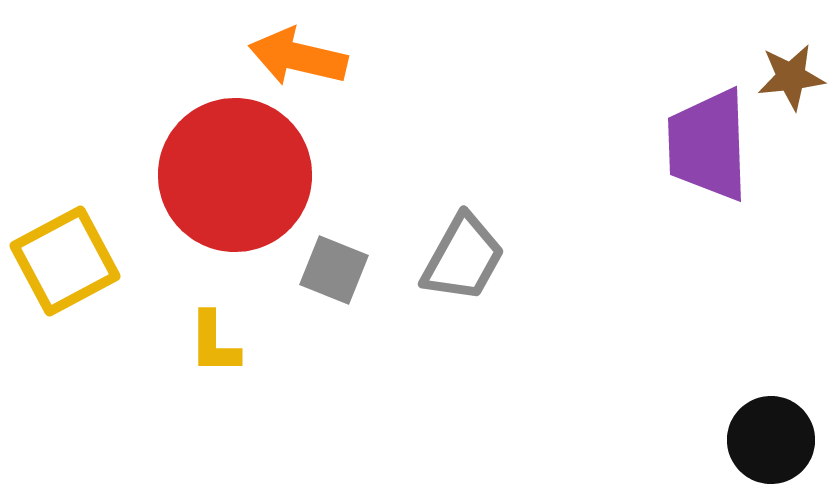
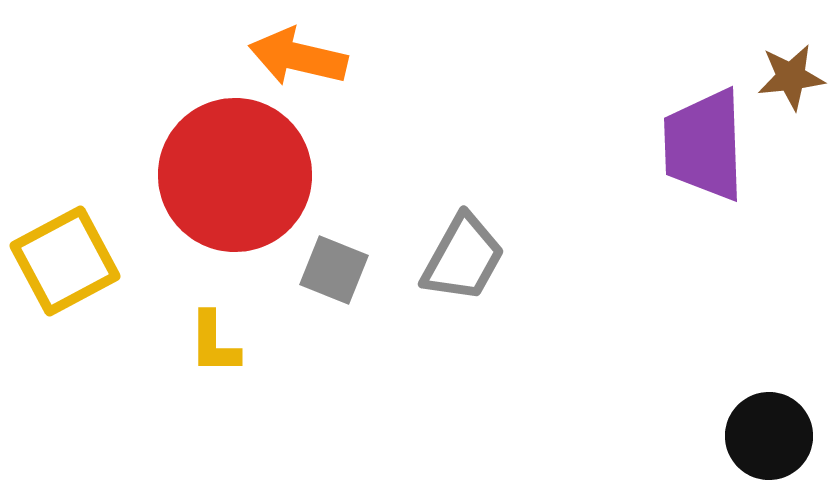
purple trapezoid: moved 4 px left
black circle: moved 2 px left, 4 px up
